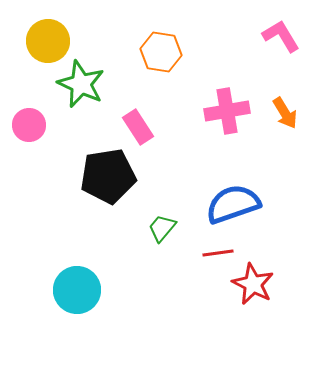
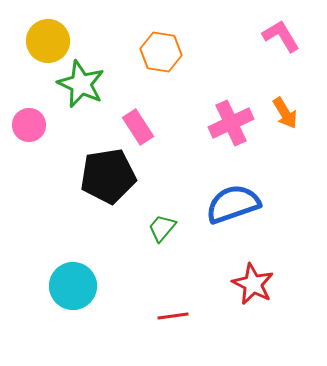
pink cross: moved 4 px right, 12 px down; rotated 15 degrees counterclockwise
red line: moved 45 px left, 63 px down
cyan circle: moved 4 px left, 4 px up
